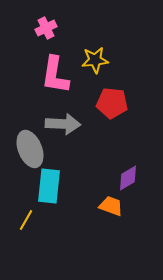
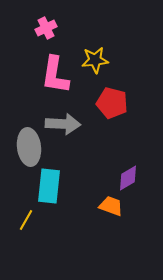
red pentagon: rotated 8 degrees clockwise
gray ellipse: moved 1 px left, 2 px up; rotated 15 degrees clockwise
